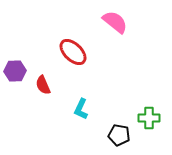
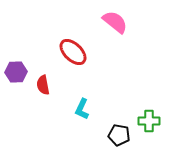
purple hexagon: moved 1 px right, 1 px down
red semicircle: rotated 12 degrees clockwise
cyan L-shape: moved 1 px right
green cross: moved 3 px down
